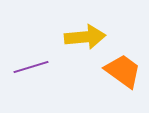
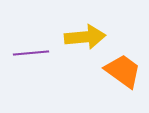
purple line: moved 14 px up; rotated 12 degrees clockwise
